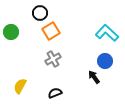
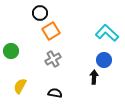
green circle: moved 19 px down
blue circle: moved 1 px left, 1 px up
black arrow: rotated 40 degrees clockwise
black semicircle: rotated 32 degrees clockwise
